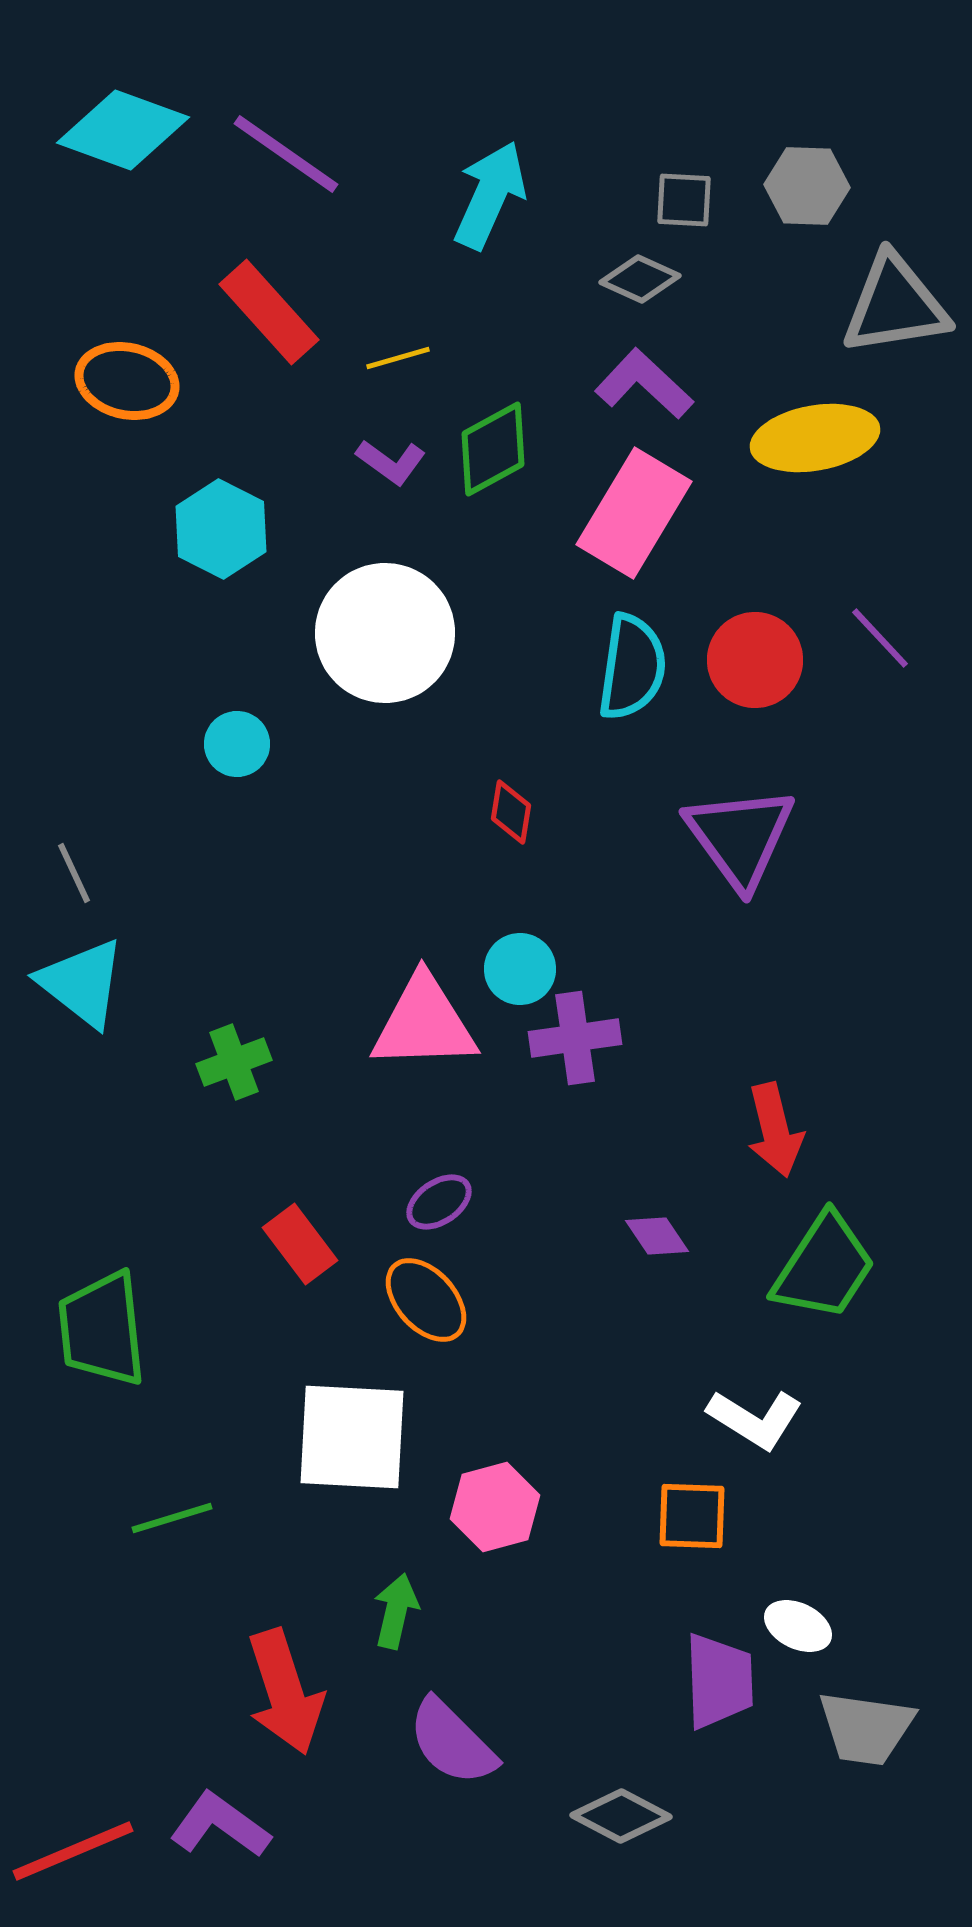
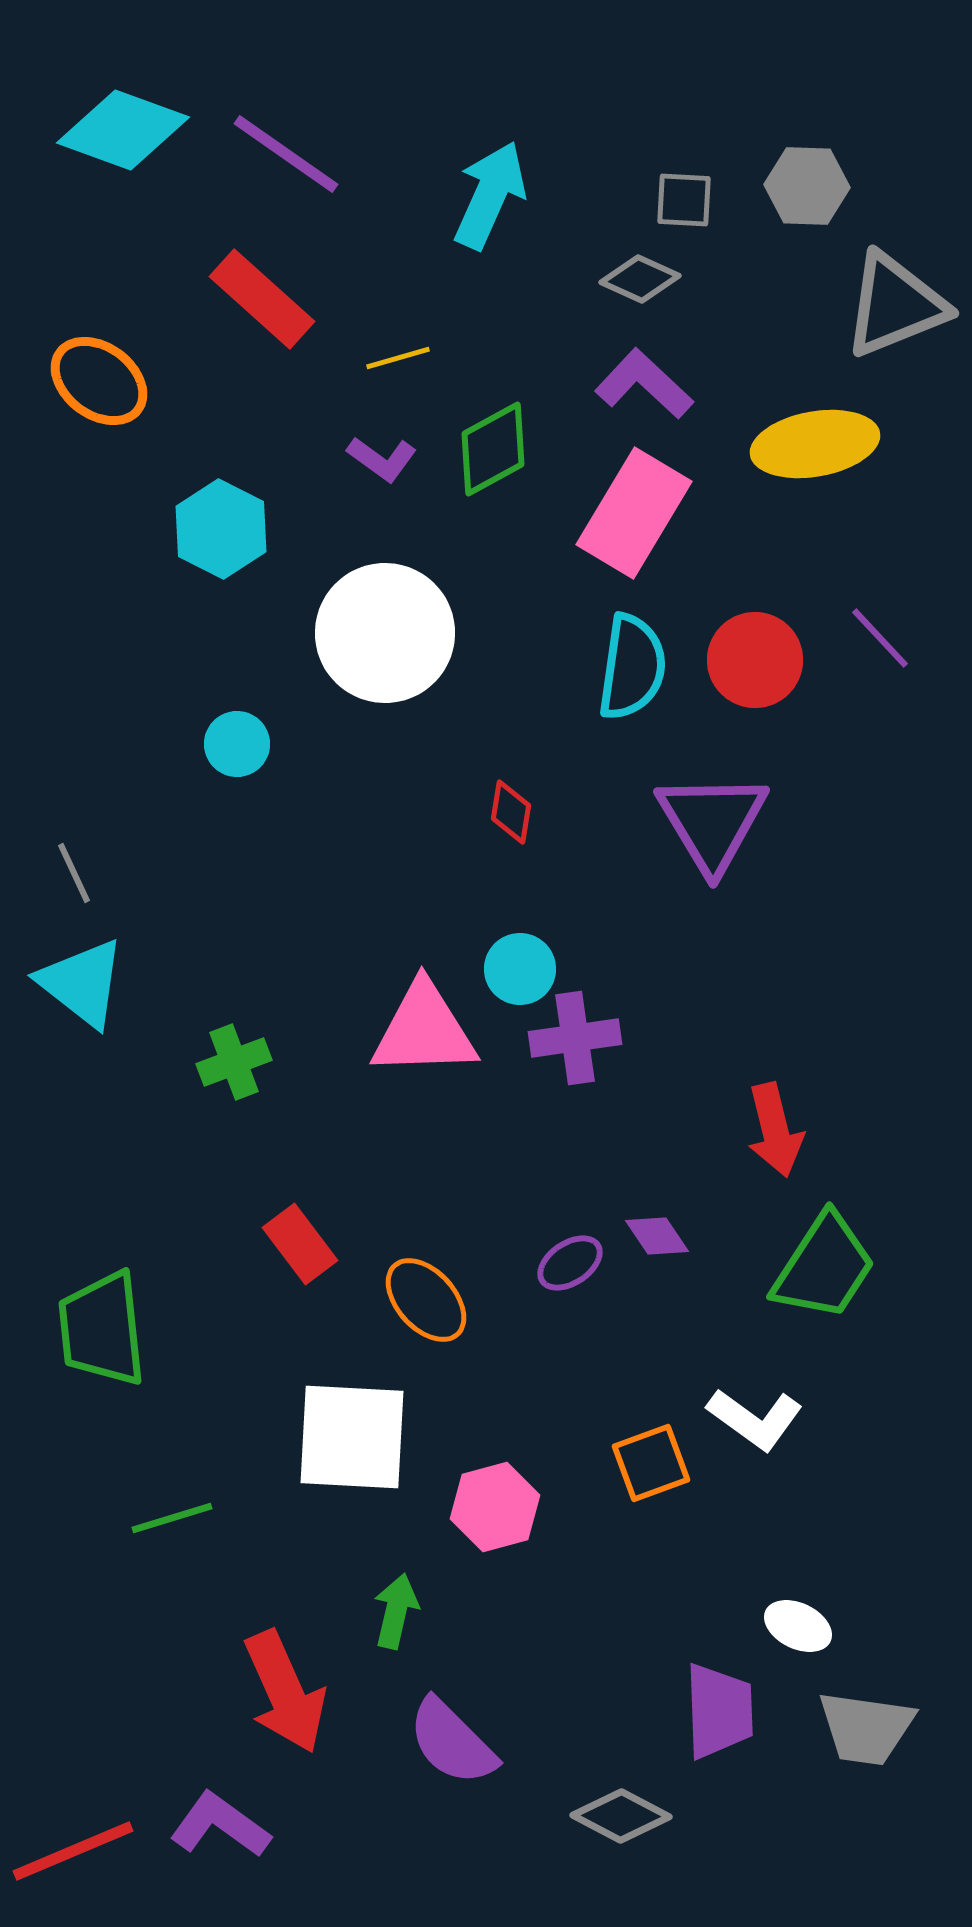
gray triangle at (895, 305): rotated 13 degrees counterclockwise
red rectangle at (269, 312): moved 7 px left, 13 px up; rotated 6 degrees counterclockwise
orange ellipse at (127, 381): moved 28 px left; rotated 24 degrees clockwise
yellow ellipse at (815, 438): moved 6 px down
purple L-shape at (391, 462): moved 9 px left, 3 px up
purple triangle at (740, 837): moved 28 px left, 15 px up; rotated 5 degrees clockwise
pink triangle at (424, 1023): moved 7 px down
purple ellipse at (439, 1202): moved 131 px right, 61 px down
white L-shape at (755, 1419): rotated 4 degrees clockwise
orange square at (692, 1516): moved 41 px left, 53 px up; rotated 22 degrees counterclockwise
purple trapezoid at (719, 1681): moved 30 px down
red arrow at (285, 1692): rotated 6 degrees counterclockwise
